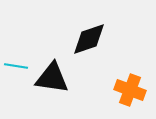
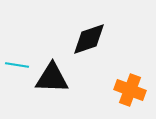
cyan line: moved 1 px right, 1 px up
black triangle: rotated 6 degrees counterclockwise
